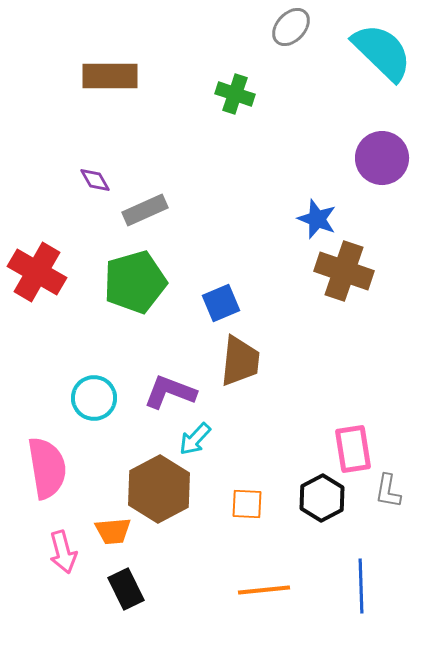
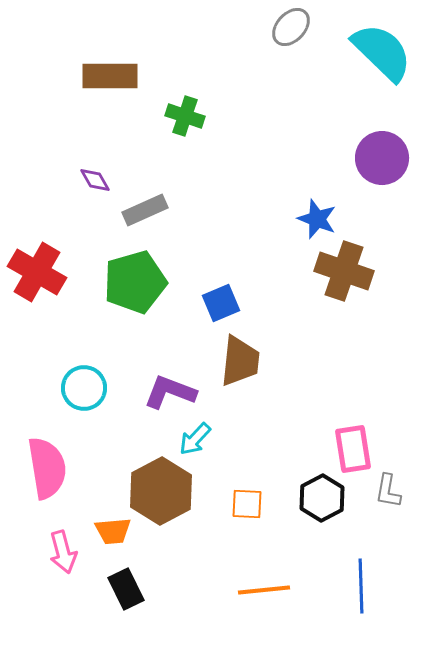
green cross: moved 50 px left, 22 px down
cyan circle: moved 10 px left, 10 px up
brown hexagon: moved 2 px right, 2 px down
